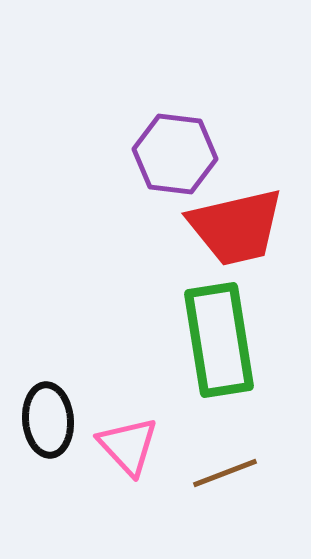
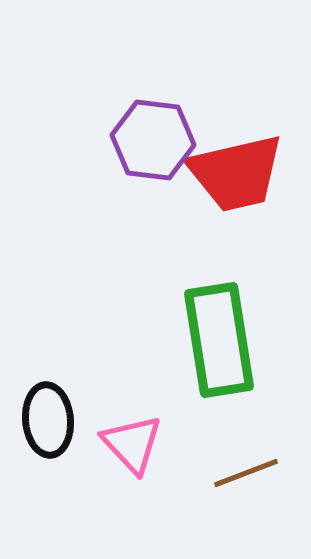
purple hexagon: moved 22 px left, 14 px up
red trapezoid: moved 54 px up
pink triangle: moved 4 px right, 2 px up
brown line: moved 21 px right
